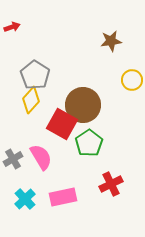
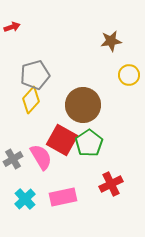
gray pentagon: rotated 24 degrees clockwise
yellow circle: moved 3 px left, 5 px up
red square: moved 16 px down
